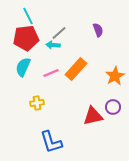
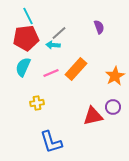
purple semicircle: moved 1 px right, 3 px up
